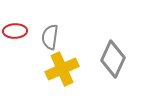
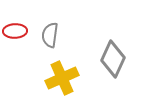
gray semicircle: moved 2 px up
yellow cross: moved 9 px down
